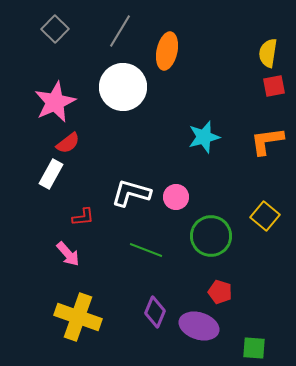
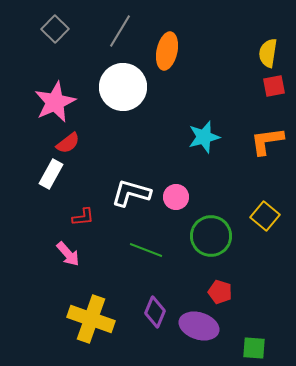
yellow cross: moved 13 px right, 2 px down
